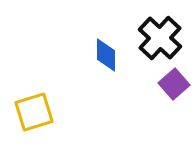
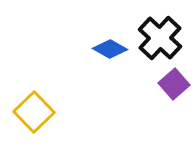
blue diamond: moved 4 px right, 6 px up; rotated 60 degrees counterclockwise
yellow square: rotated 27 degrees counterclockwise
